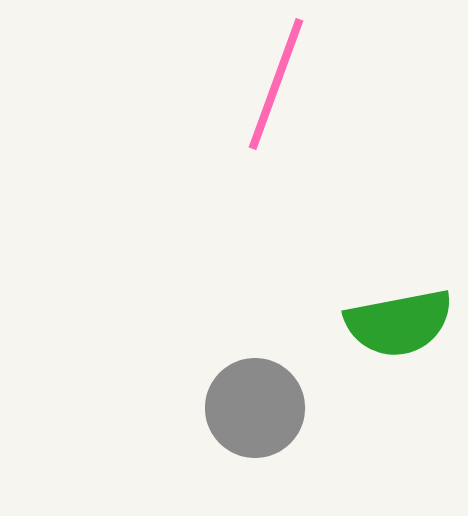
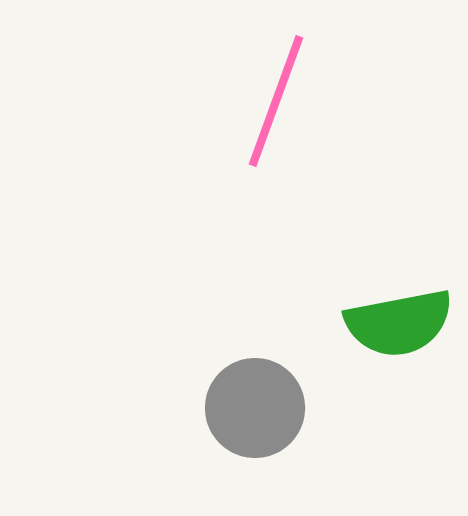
pink line: moved 17 px down
